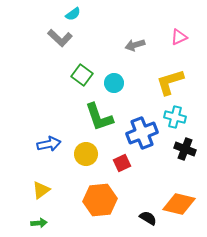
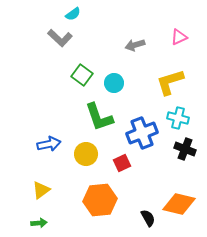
cyan cross: moved 3 px right, 1 px down
black semicircle: rotated 30 degrees clockwise
